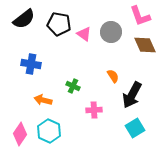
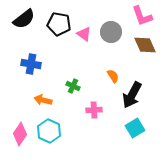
pink L-shape: moved 2 px right
